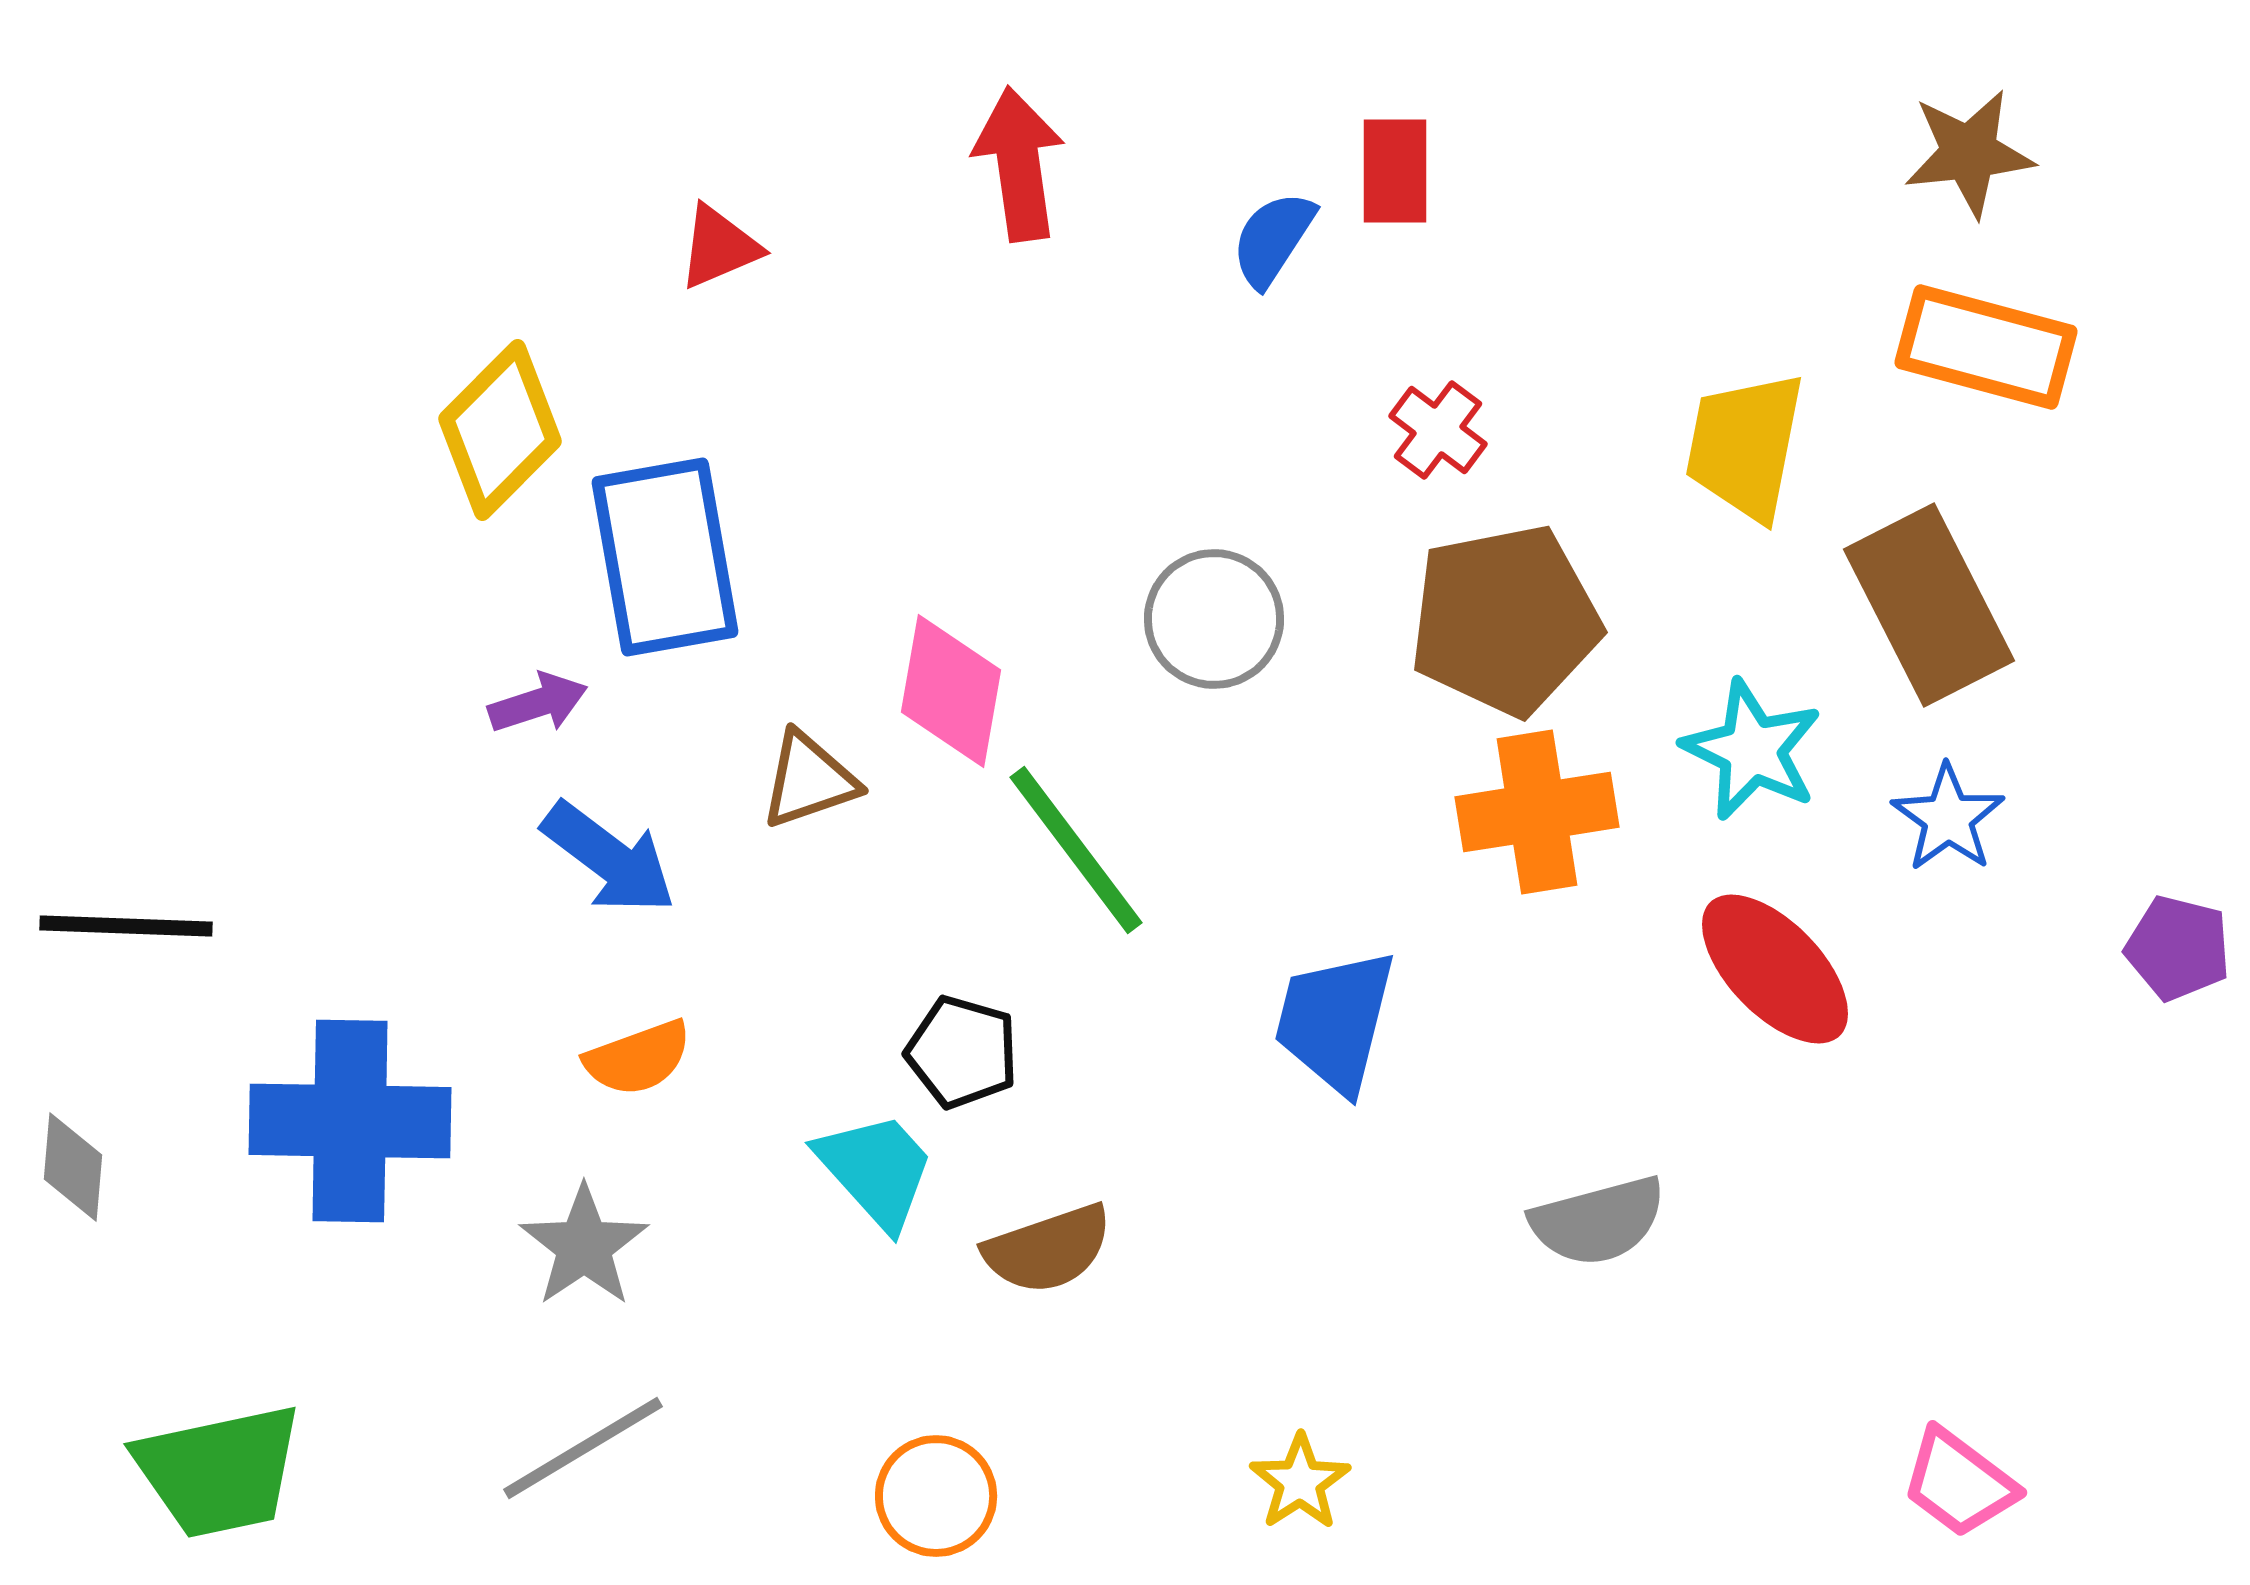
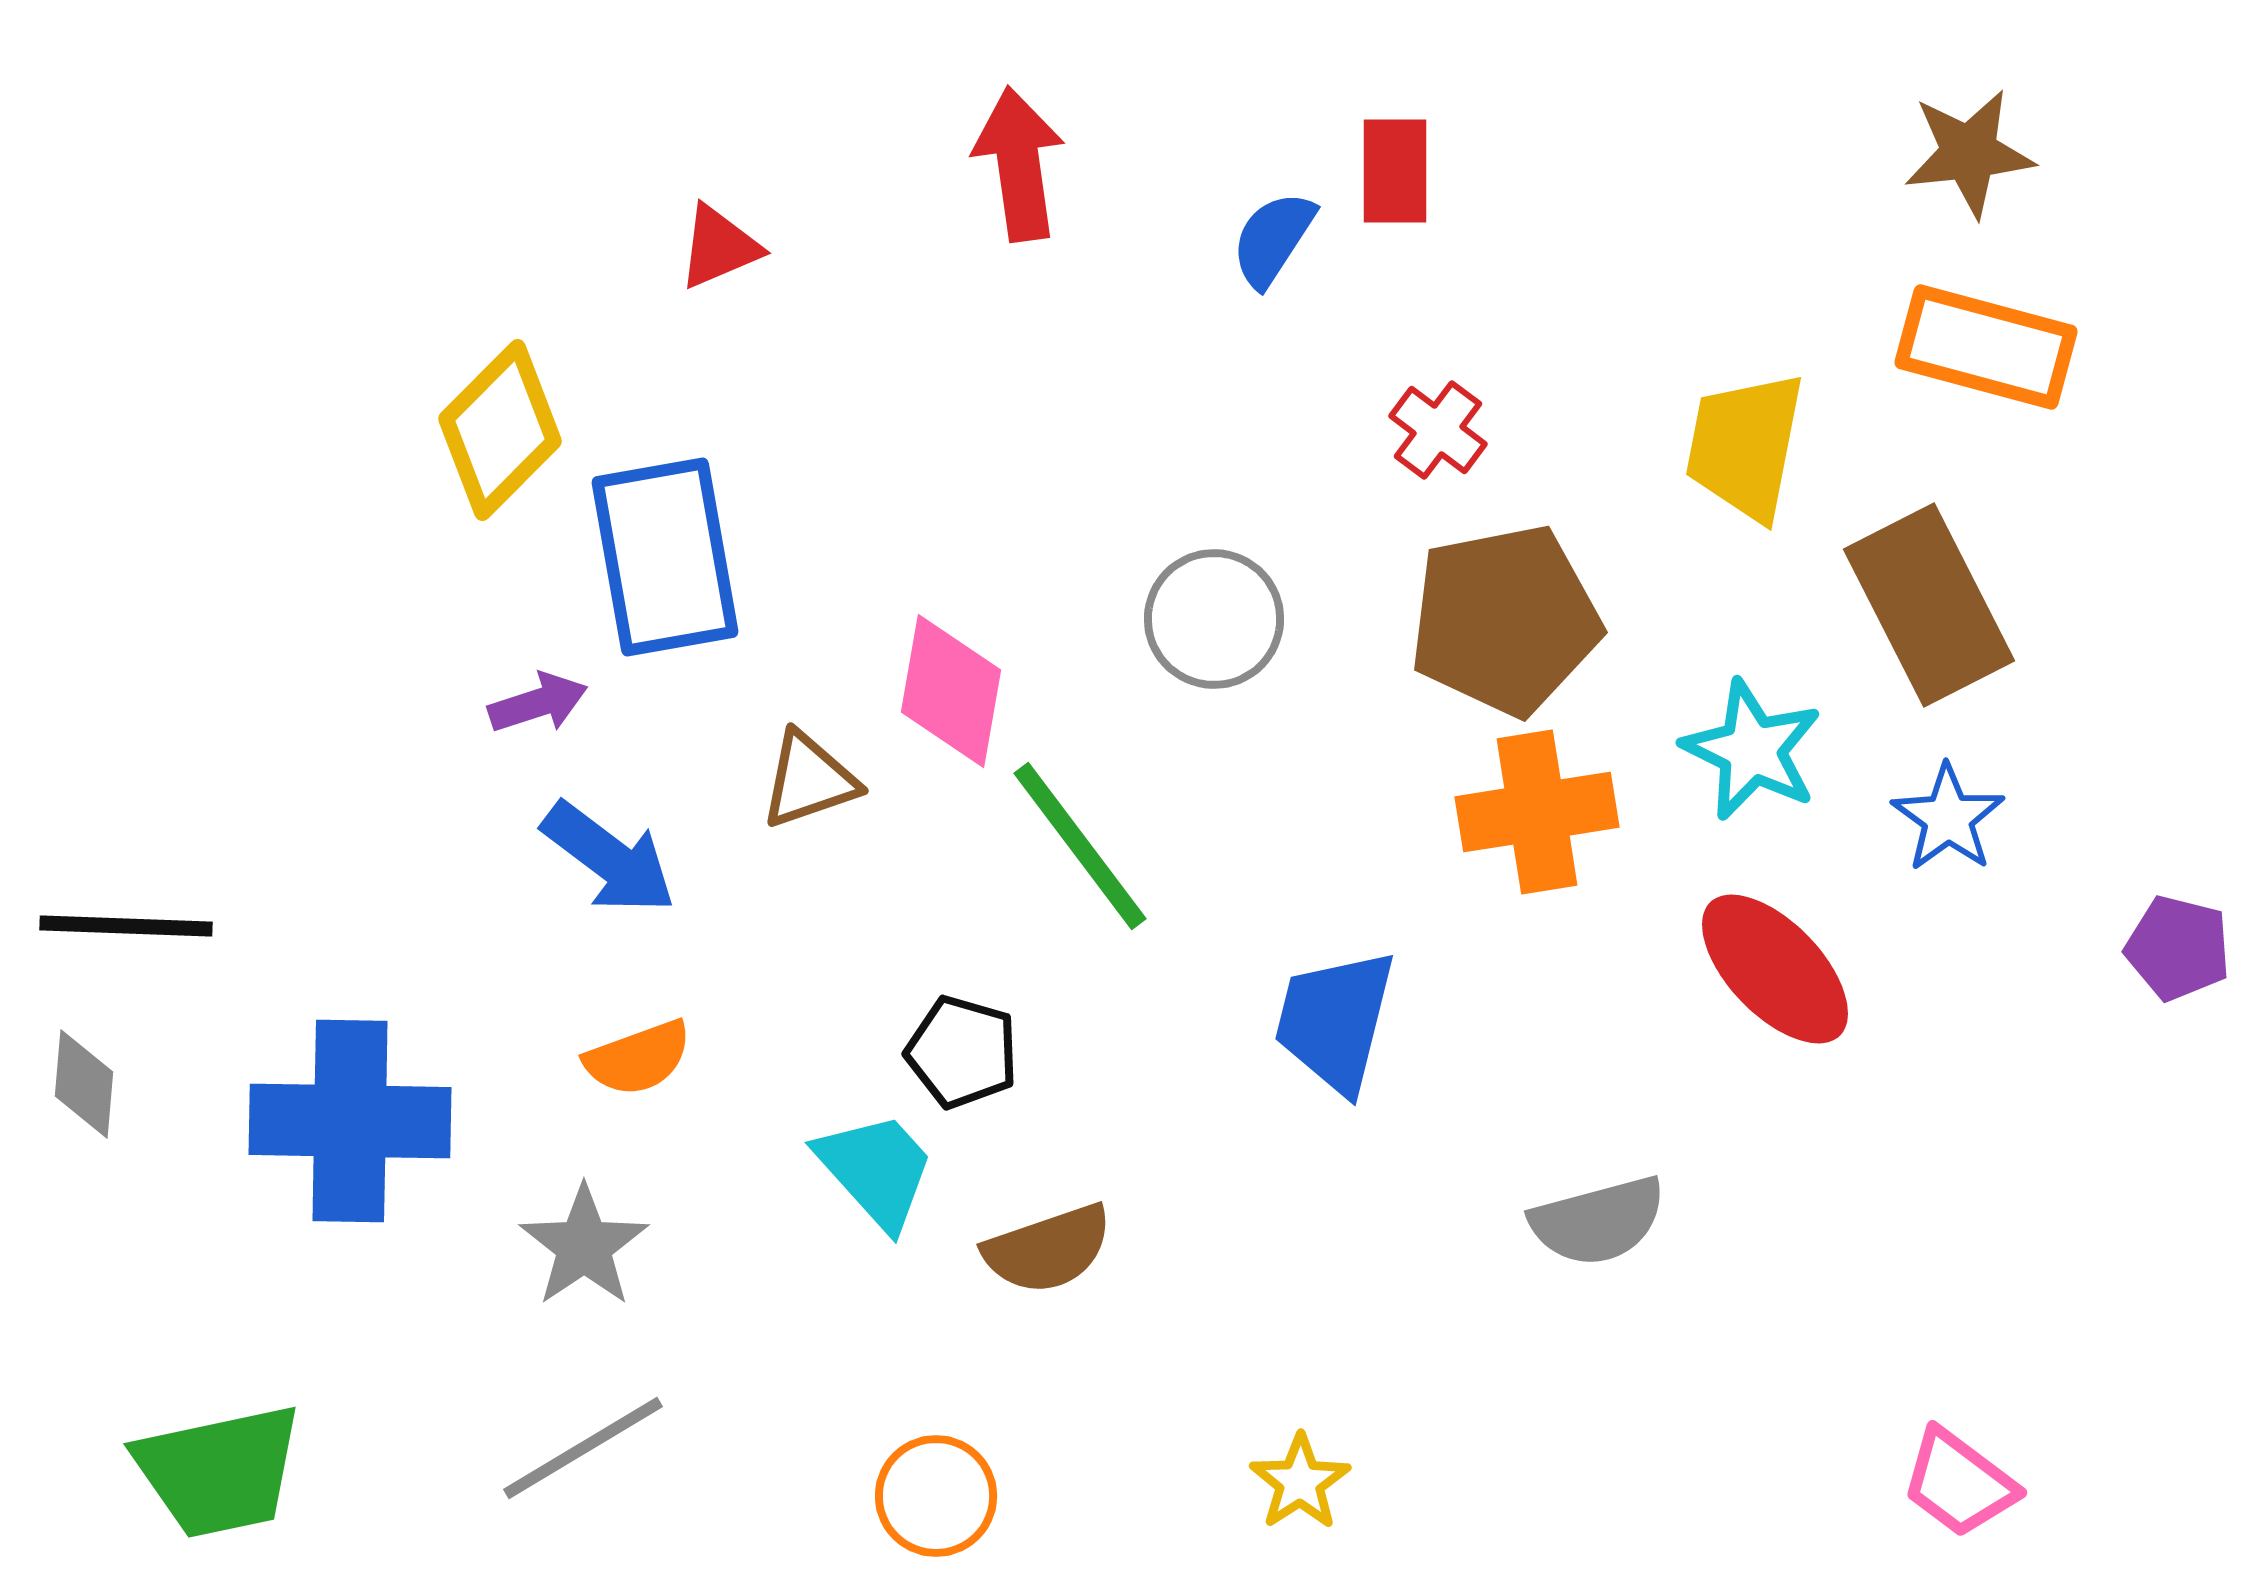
green line: moved 4 px right, 4 px up
gray diamond: moved 11 px right, 83 px up
